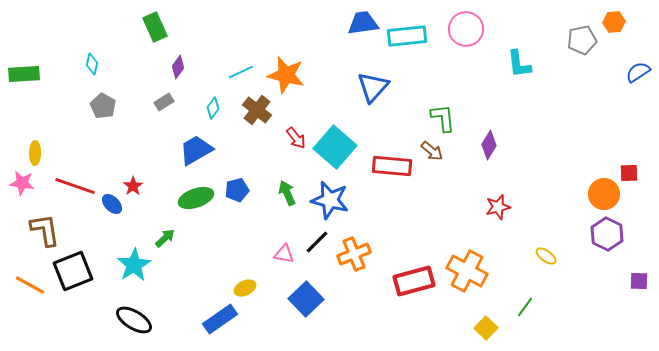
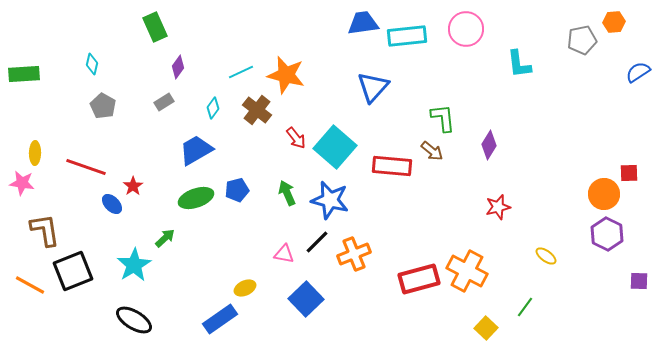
red line at (75, 186): moved 11 px right, 19 px up
red rectangle at (414, 281): moved 5 px right, 2 px up
